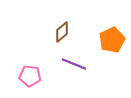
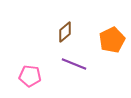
brown diamond: moved 3 px right
